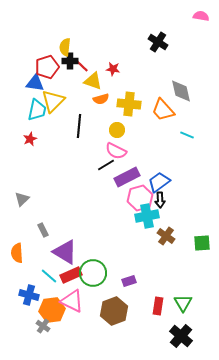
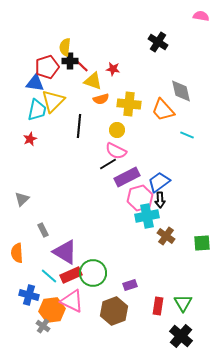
black line at (106, 165): moved 2 px right, 1 px up
purple rectangle at (129, 281): moved 1 px right, 4 px down
